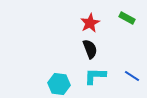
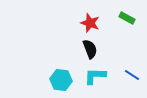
red star: rotated 24 degrees counterclockwise
blue line: moved 1 px up
cyan hexagon: moved 2 px right, 4 px up
